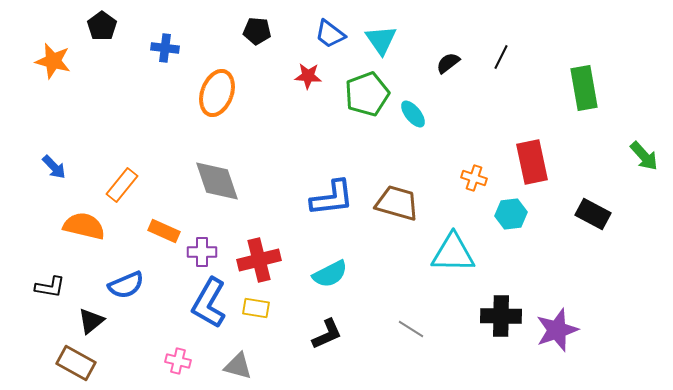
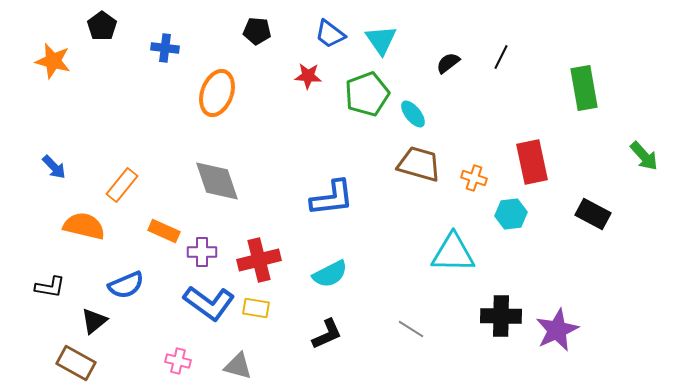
brown trapezoid at (397, 203): moved 22 px right, 39 px up
blue L-shape at (209, 303): rotated 84 degrees counterclockwise
black triangle at (91, 321): moved 3 px right
purple star at (557, 330): rotated 6 degrees counterclockwise
